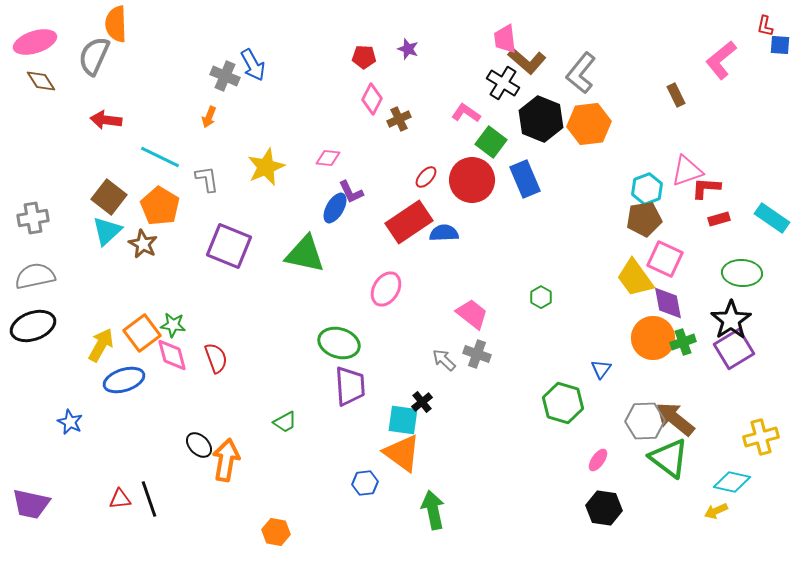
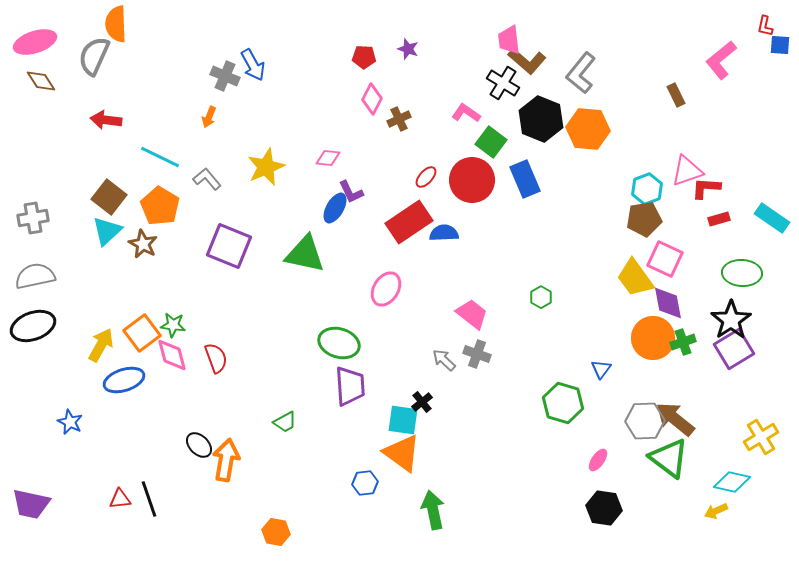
pink trapezoid at (505, 39): moved 4 px right, 1 px down
orange hexagon at (589, 124): moved 1 px left, 5 px down; rotated 12 degrees clockwise
gray L-shape at (207, 179): rotated 32 degrees counterclockwise
yellow cross at (761, 437): rotated 16 degrees counterclockwise
